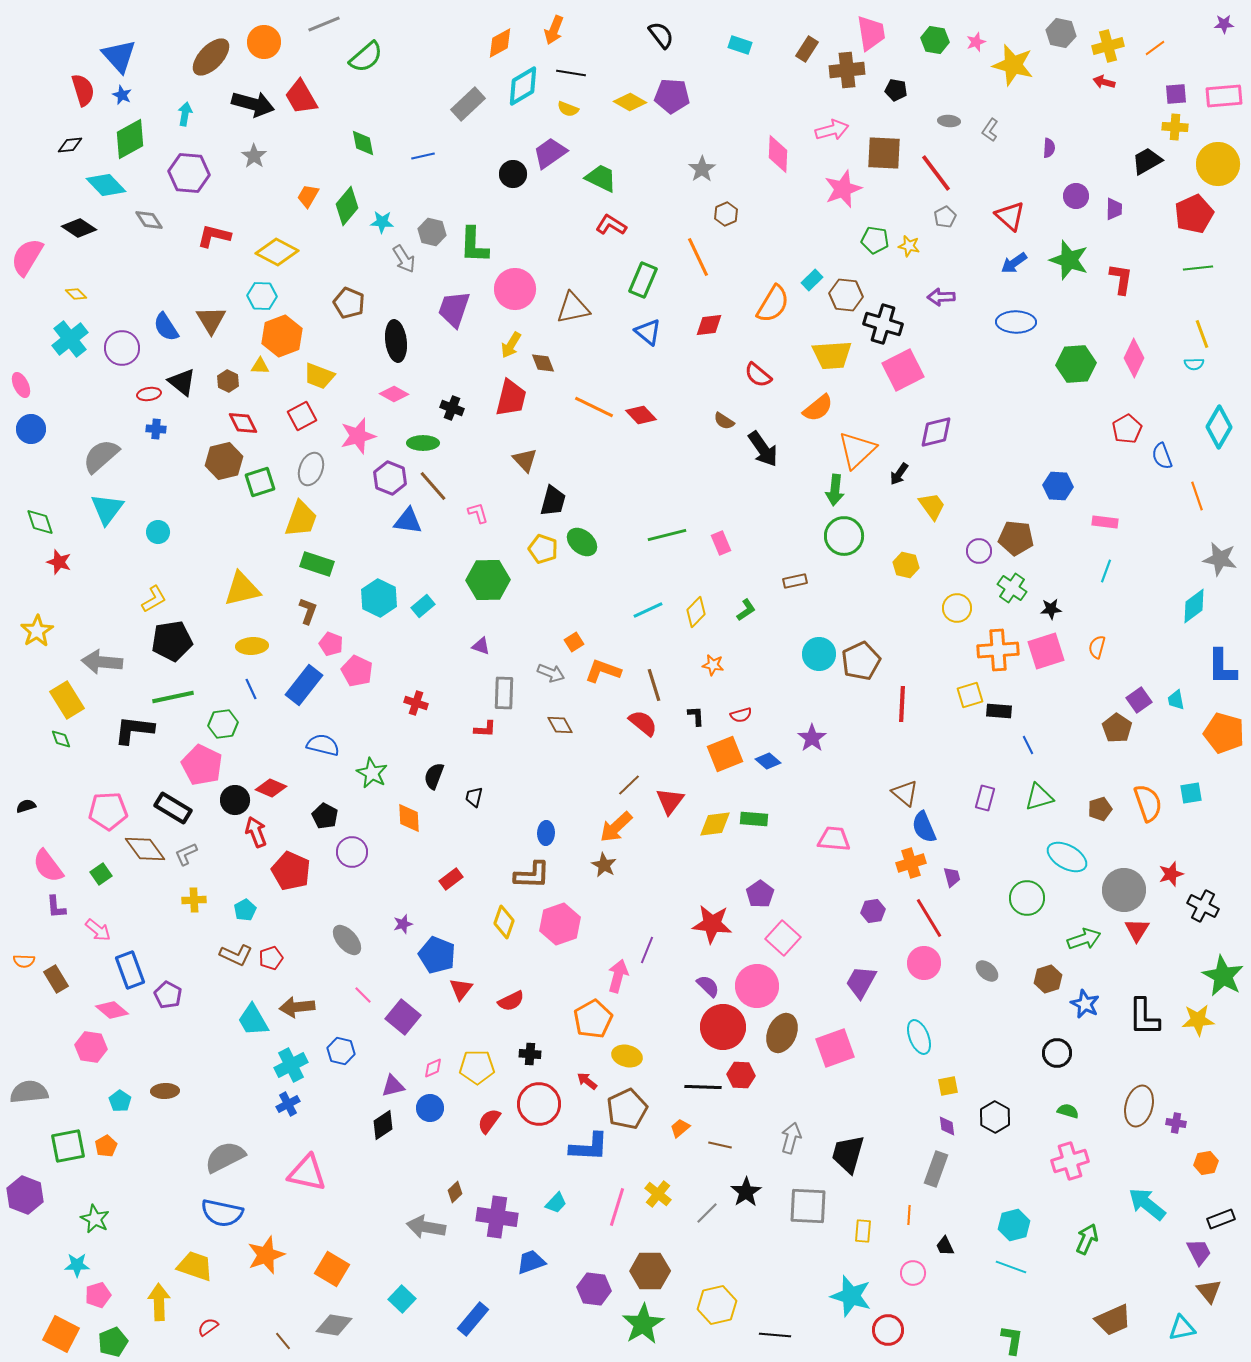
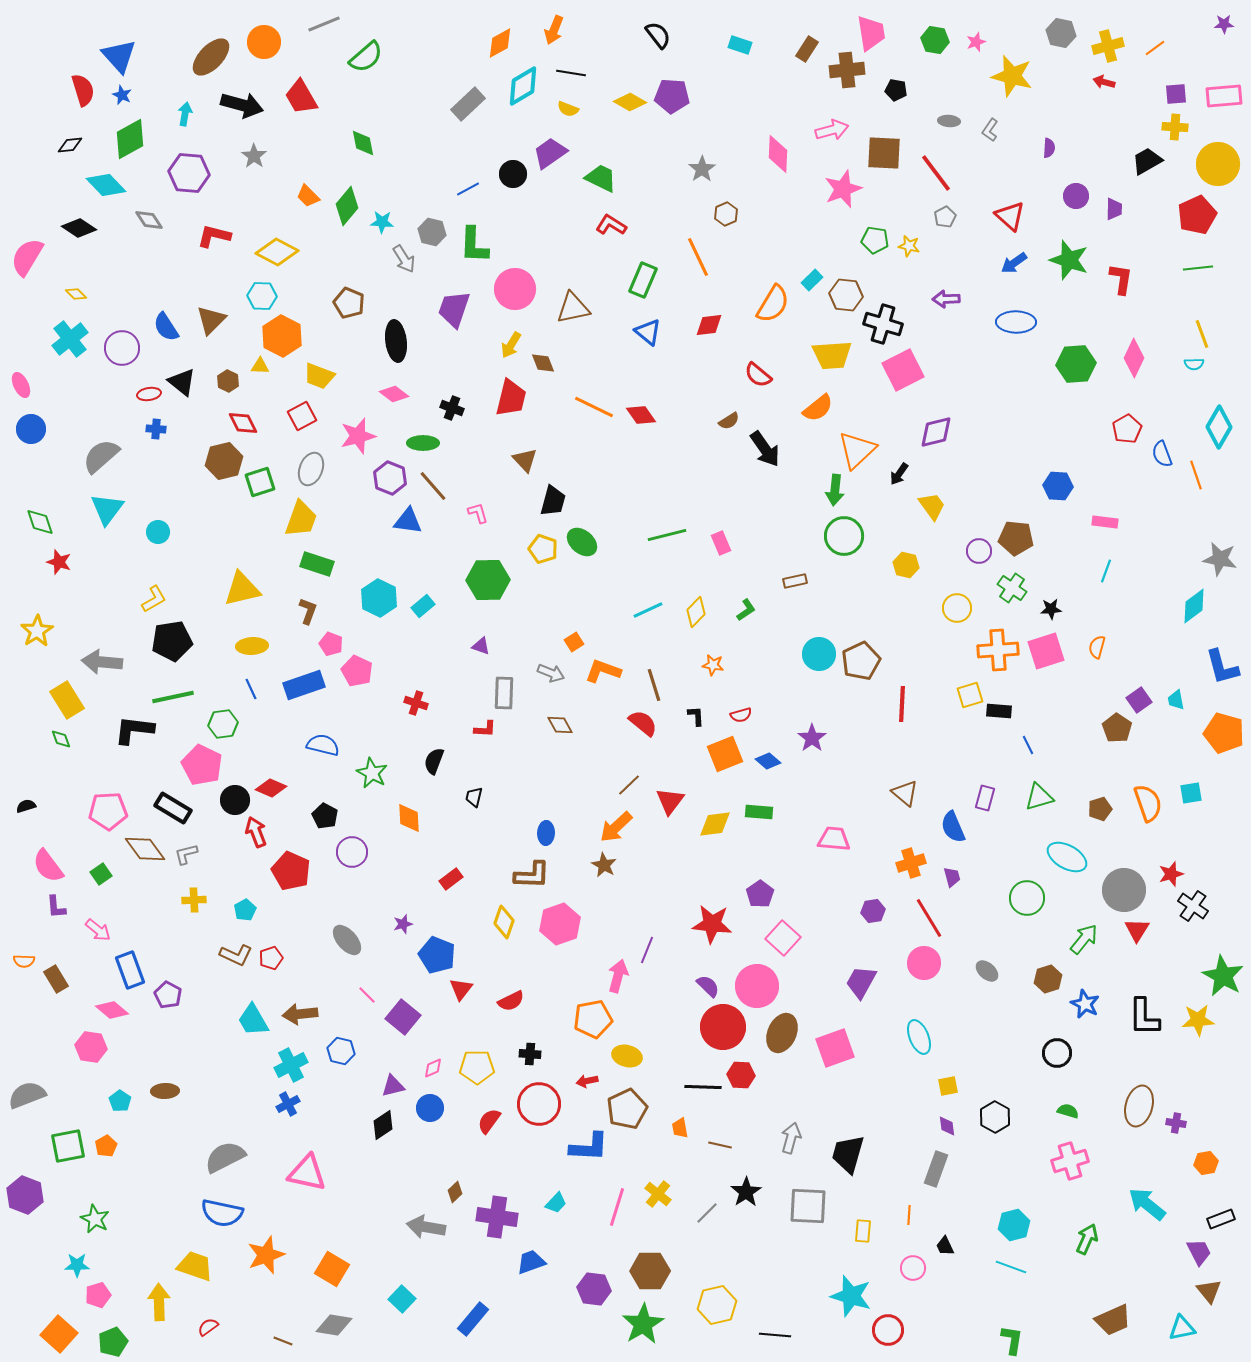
black semicircle at (661, 35): moved 3 px left
yellow star at (1013, 65): moved 1 px left, 11 px down
black arrow at (253, 104): moved 11 px left, 1 px down
blue line at (423, 156): moved 45 px right, 33 px down; rotated 15 degrees counterclockwise
orange trapezoid at (308, 196): rotated 75 degrees counterclockwise
red pentagon at (1194, 214): moved 3 px right, 1 px down
purple arrow at (941, 297): moved 5 px right, 2 px down
brown triangle at (211, 320): rotated 16 degrees clockwise
orange hexagon at (282, 336): rotated 12 degrees counterclockwise
pink diamond at (394, 394): rotated 8 degrees clockwise
red diamond at (641, 415): rotated 8 degrees clockwise
brown semicircle at (724, 421): moved 5 px right; rotated 65 degrees counterclockwise
black arrow at (763, 449): moved 2 px right
blue semicircle at (1162, 456): moved 2 px up
orange line at (1197, 496): moved 1 px left, 21 px up
blue L-shape at (1222, 667): rotated 15 degrees counterclockwise
blue rectangle at (304, 685): rotated 33 degrees clockwise
black semicircle at (434, 776): moved 15 px up
green rectangle at (754, 819): moved 5 px right, 7 px up
blue semicircle at (924, 827): moved 29 px right
gray L-shape at (186, 854): rotated 10 degrees clockwise
black cross at (1203, 906): moved 10 px left; rotated 8 degrees clockwise
green arrow at (1084, 939): rotated 32 degrees counterclockwise
pink line at (363, 995): moved 4 px right
brown arrow at (297, 1007): moved 3 px right, 7 px down
orange pentagon at (593, 1019): rotated 18 degrees clockwise
red arrow at (587, 1081): rotated 50 degrees counterclockwise
gray semicircle at (29, 1092): moved 2 px left, 3 px down; rotated 15 degrees counterclockwise
orange trapezoid at (680, 1128): rotated 60 degrees counterclockwise
pink circle at (913, 1273): moved 5 px up
orange square at (61, 1334): moved 2 px left; rotated 15 degrees clockwise
brown line at (283, 1341): rotated 30 degrees counterclockwise
